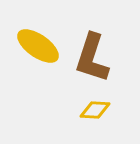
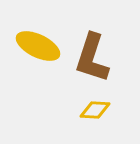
yellow ellipse: rotated 9 degrees counterclockwise
